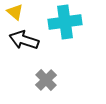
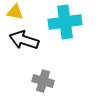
yellow triangle: rotated 30 degrees counterclockwise
gray cross: moved 3 px left, 1 px down; rotated 30 degrees counterclockwise
